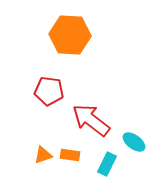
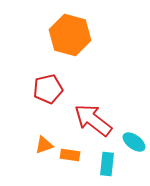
orange hexagon: rotated 12 degrees clockwise
red pentagon: moved 1 px left, 2 px up; rotated 20 degrees counterclockwise
red arrow: moved 2 px right
orange triangle: moved 1 px right, 10 px up
cyan rectangle: rotated 20 degrees counterclockwise
